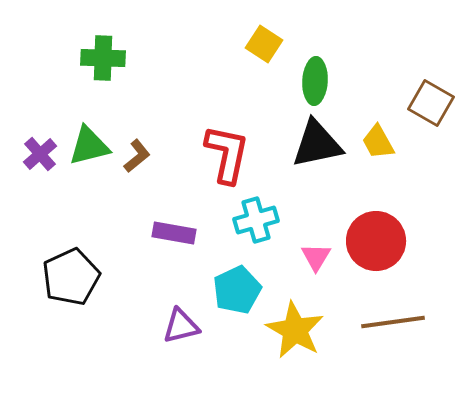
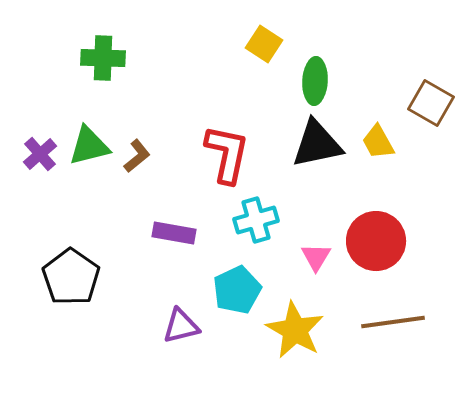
black pentagon: rotated 12 degrees counterclockwise
